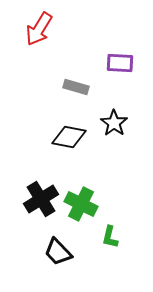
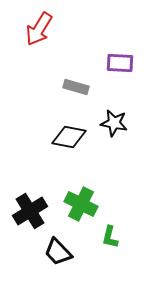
black star: rotated 24 degrees counterclockwise
black cross: moved 11 px left, 12 px down
